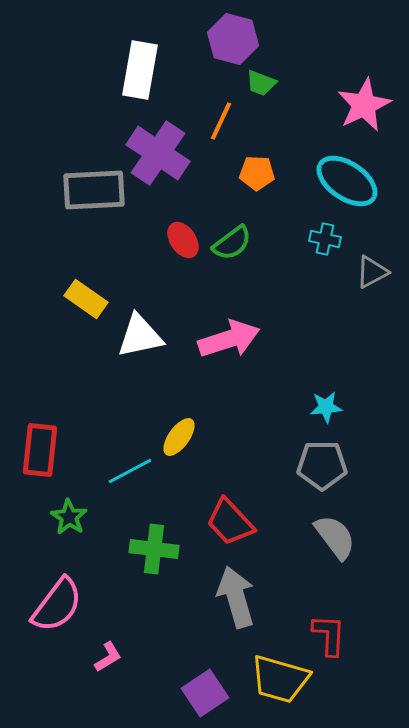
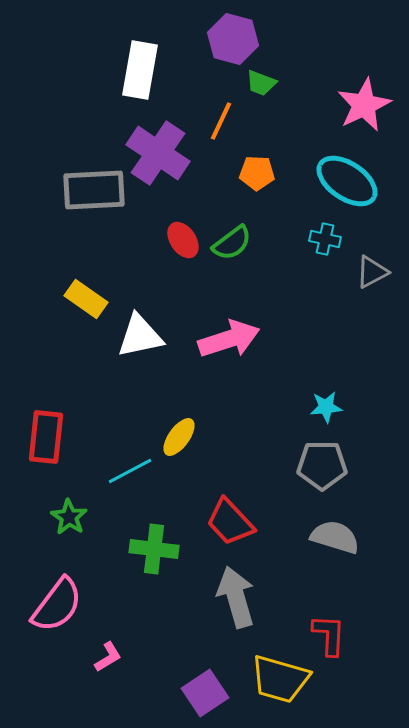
red rectangle: moved 6 px right, 13 px up
gray semicircle: rotated 36 degrees counterclockwise
